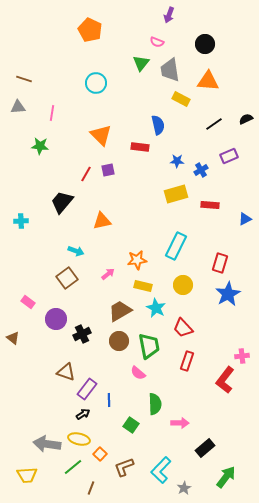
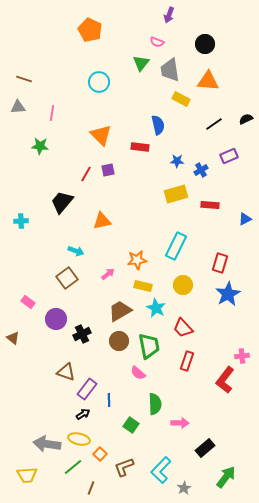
cyan circle at (96, 83): moved 3 px right, 1 px up
